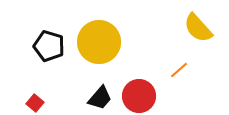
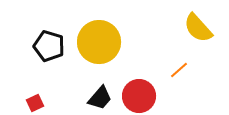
red square: rotated 24 degrees clockwise
